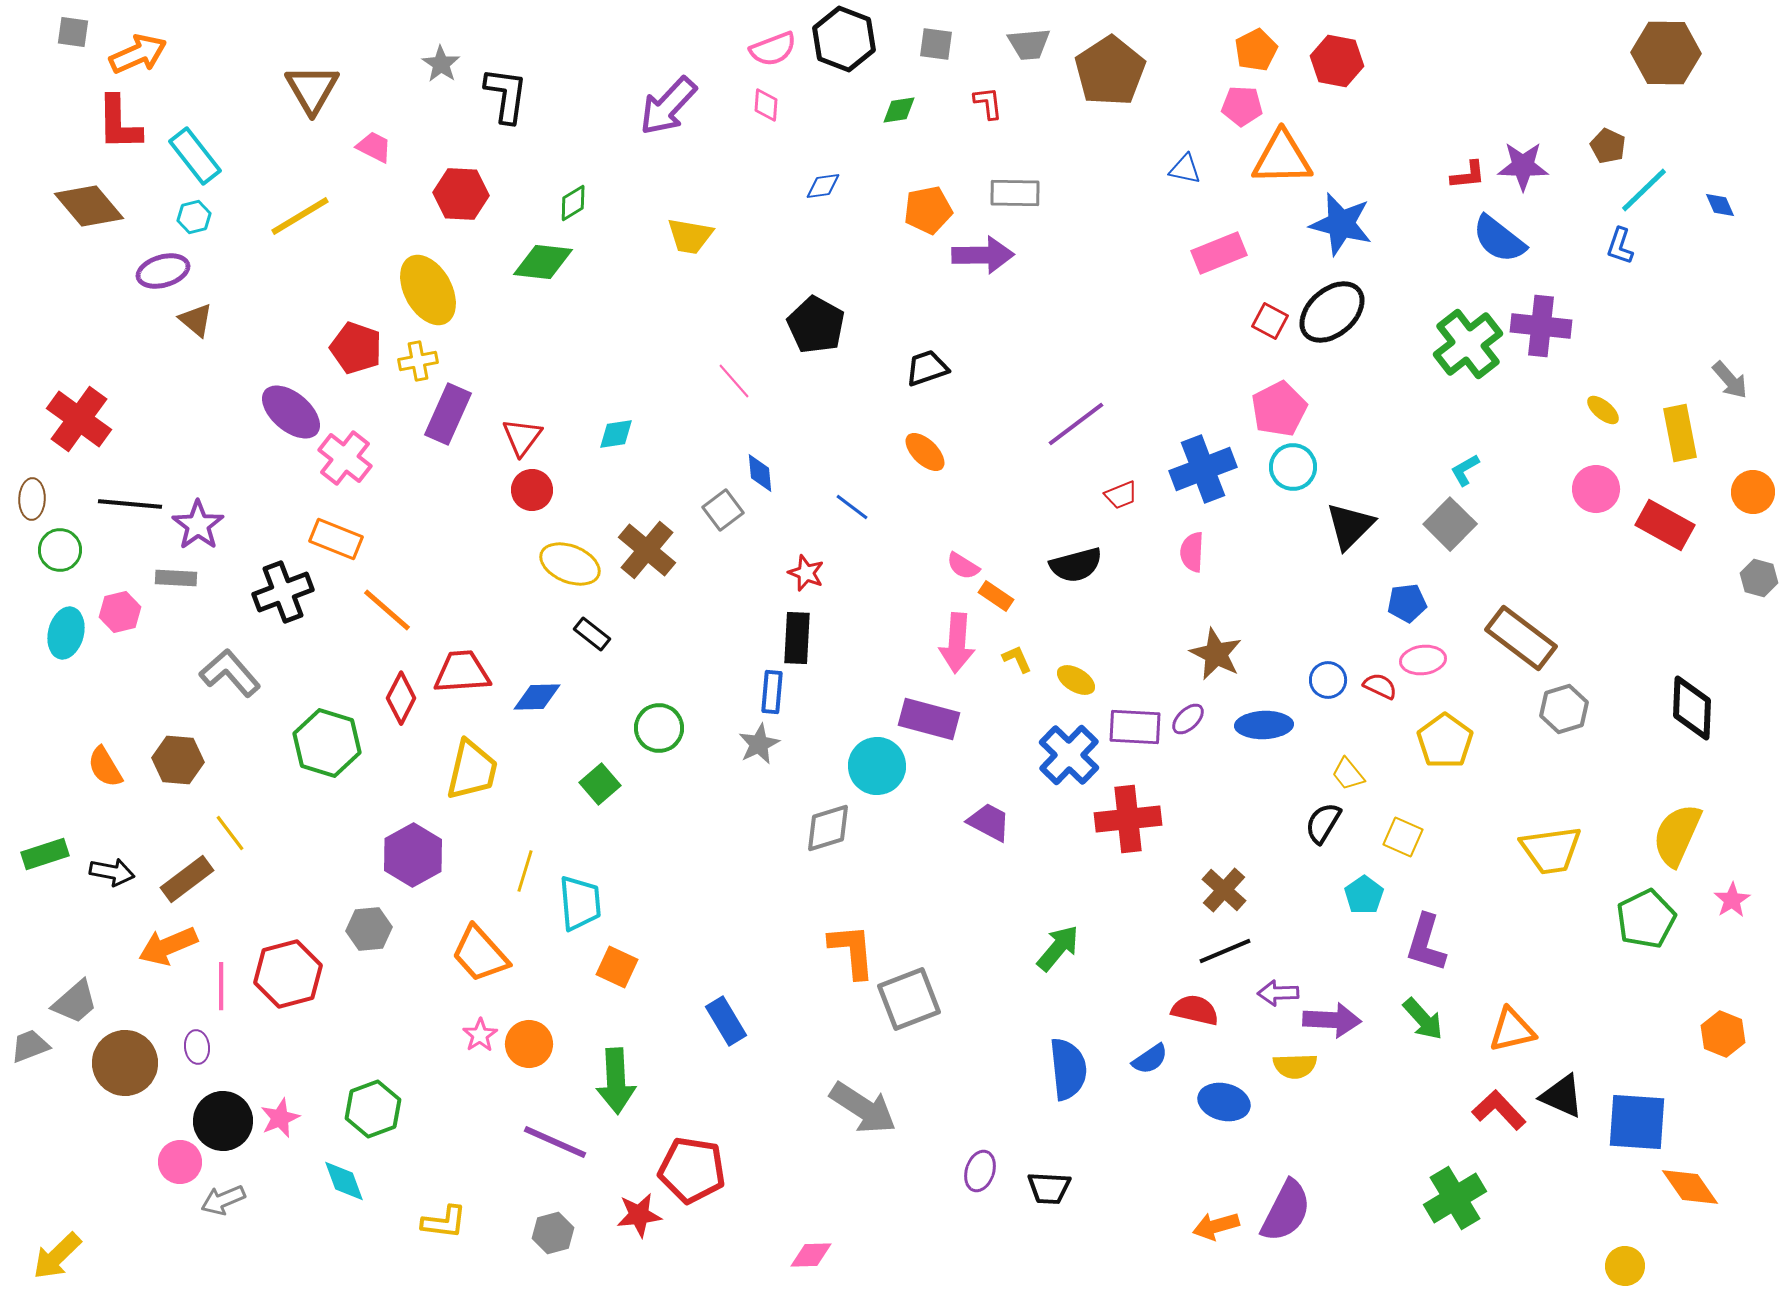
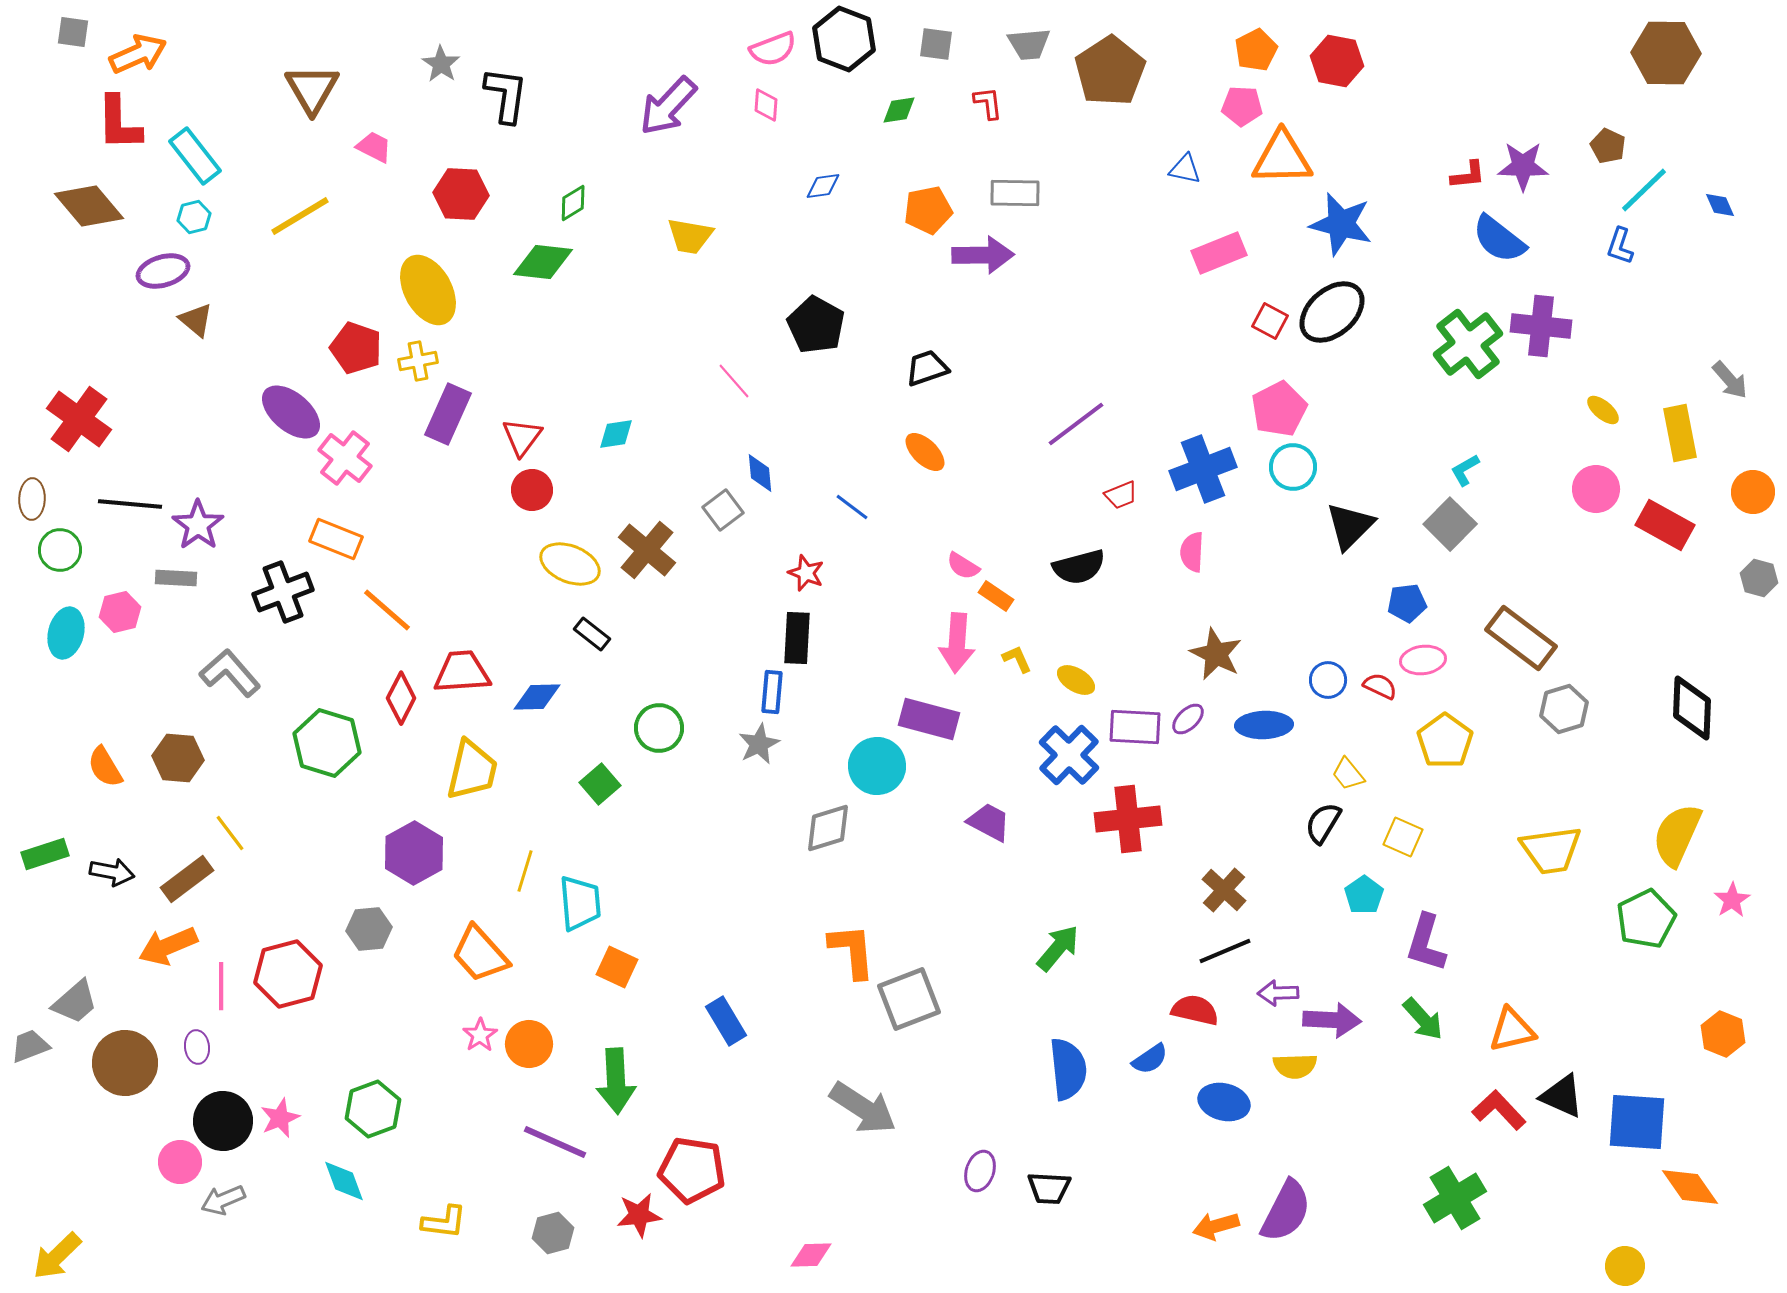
black semicircle at (1076, 565): moved 3 px right, 2 px down
brown hexagon at (178, 760): moved 2 px up
purple hexagon at (413, 855): moved 1 px right, 2 px up
